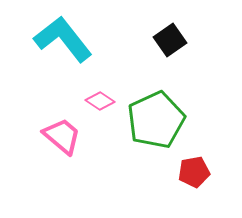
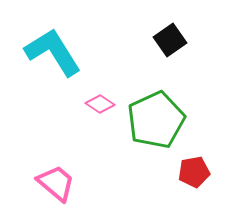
cyan L-shape: moved 10 px left, 13 px down; rotated 6 degrees clockwise
pink diamond: moved 3 px down
pink trapezoid: moved 6 px left, 47 px down
